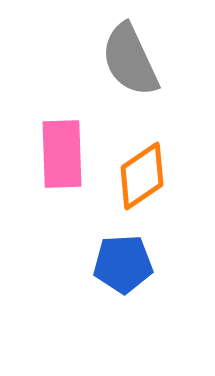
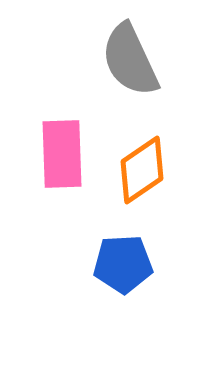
orange diamond: moved 6 px up
